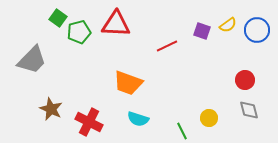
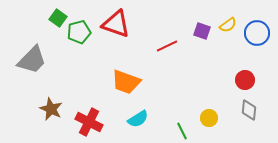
red triangle: rotated 16 degrees clockwise
blue circle: moved 3 px down
orange trapezoid: moved 2 px left, 1 px up
gray diamond: rotated 20 degrees clockwise
cyan semicircle: rotated 50 degrees counterclockwise
